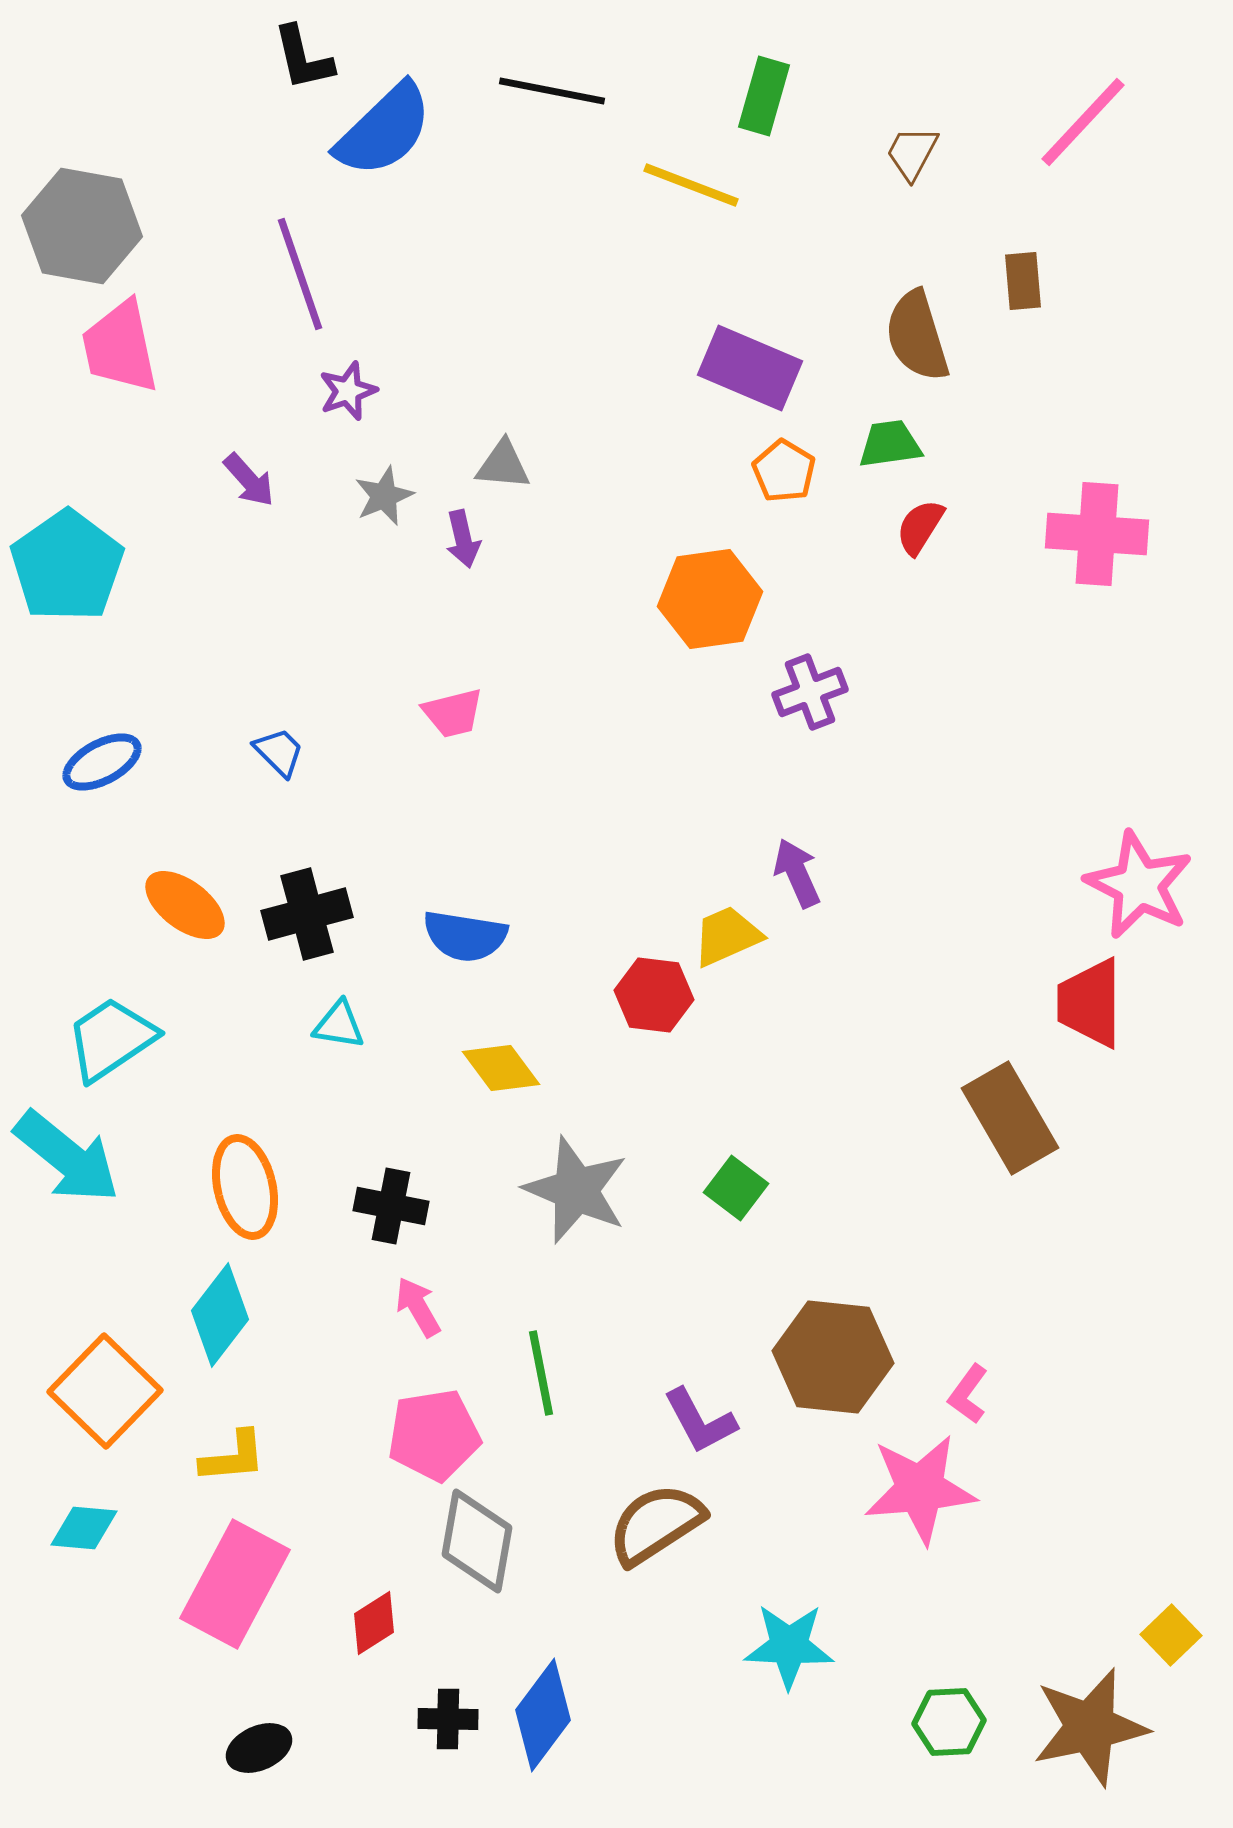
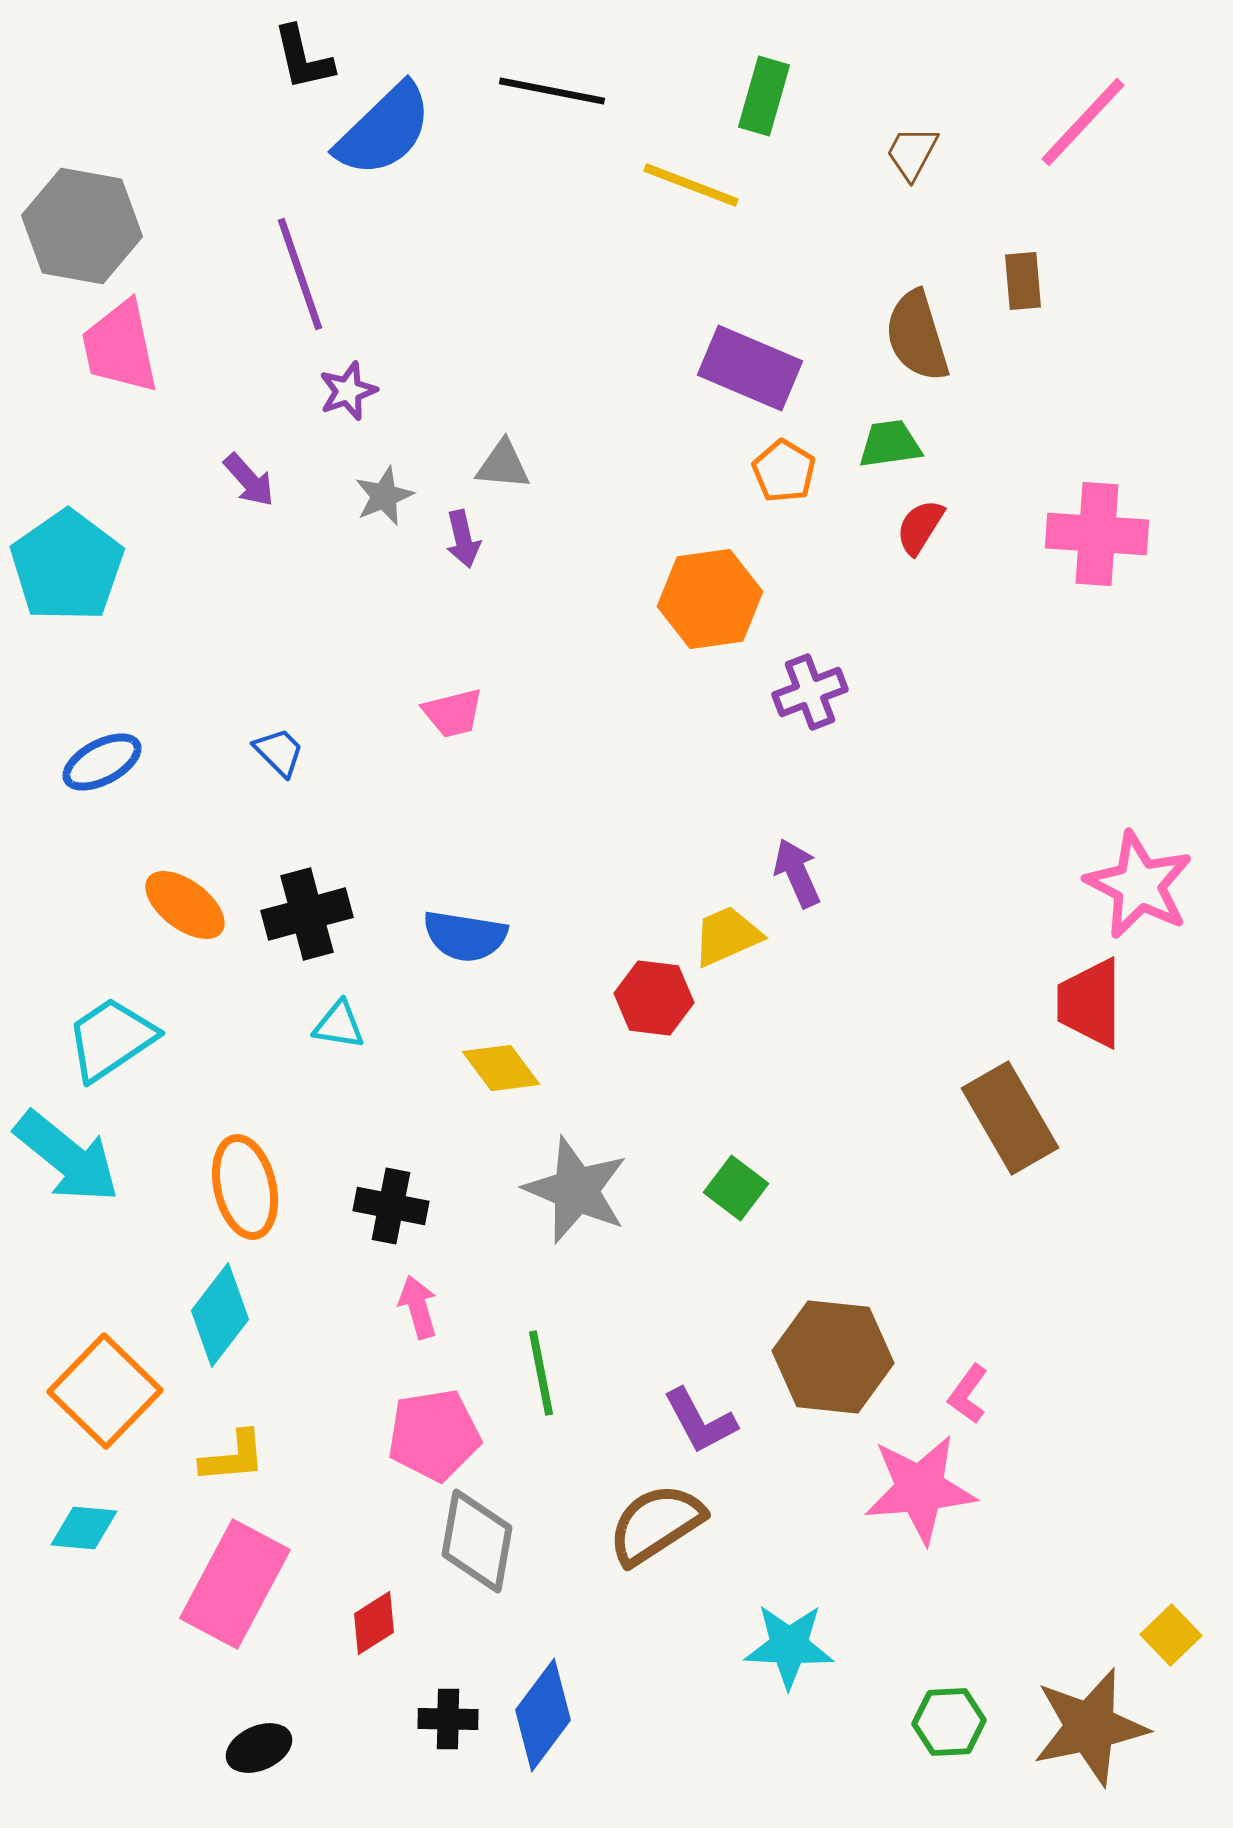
red hexagon at (654, 995): moved 3 px down
pink arrow at (418, 1307): rotated 14 degrees clockwise
